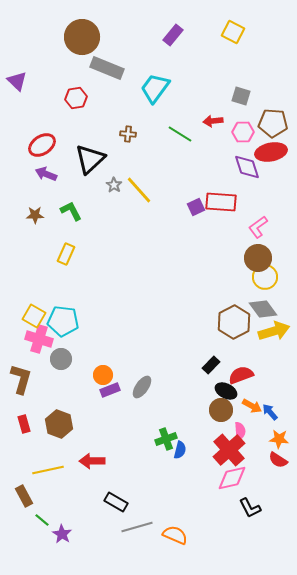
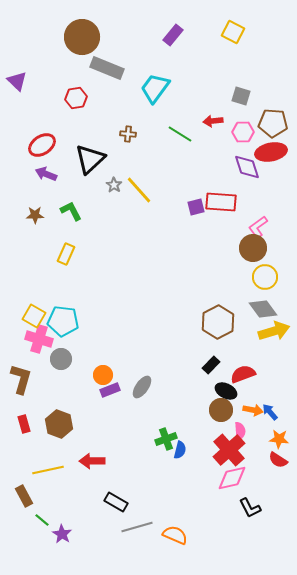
purple square at (196, 207): rotated 12 degrees clockwise
brown circle at (258, 258): moved 5 px left, 10 px up
brown hexagon at (234, 322): moved 16 px left
red semicircle at (241, 375): moved 2 px right, 1 px up
orange arrow at (252, 406): moved 1 px right, 4 px down; rotated 18 degrees counterclockwise
